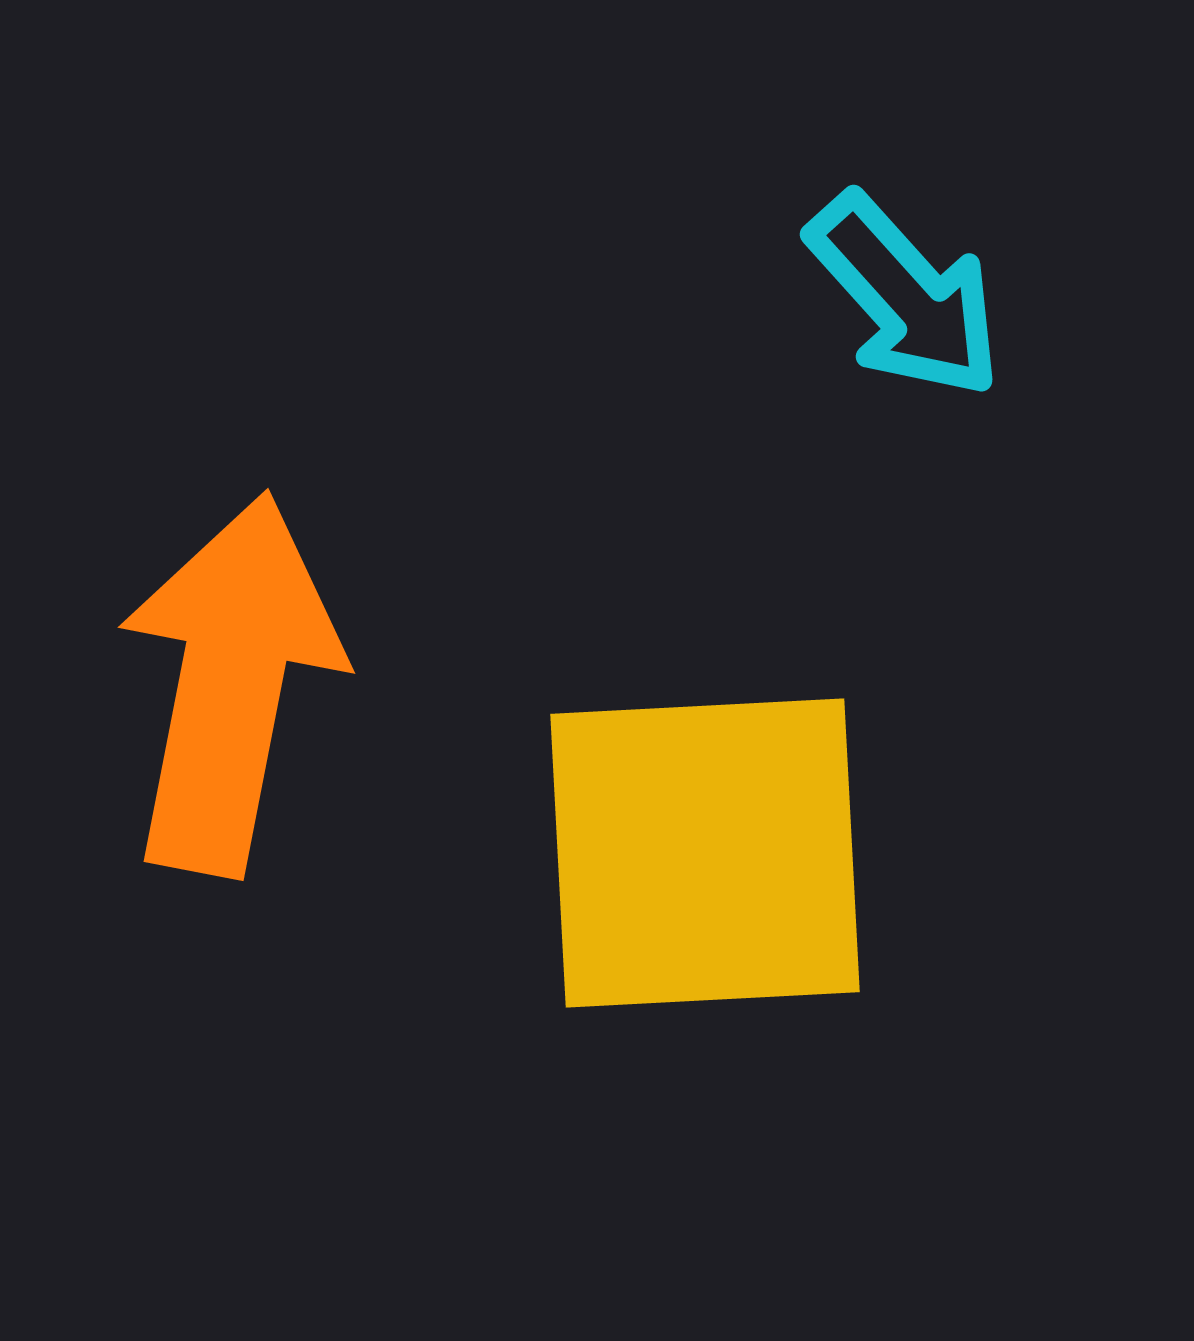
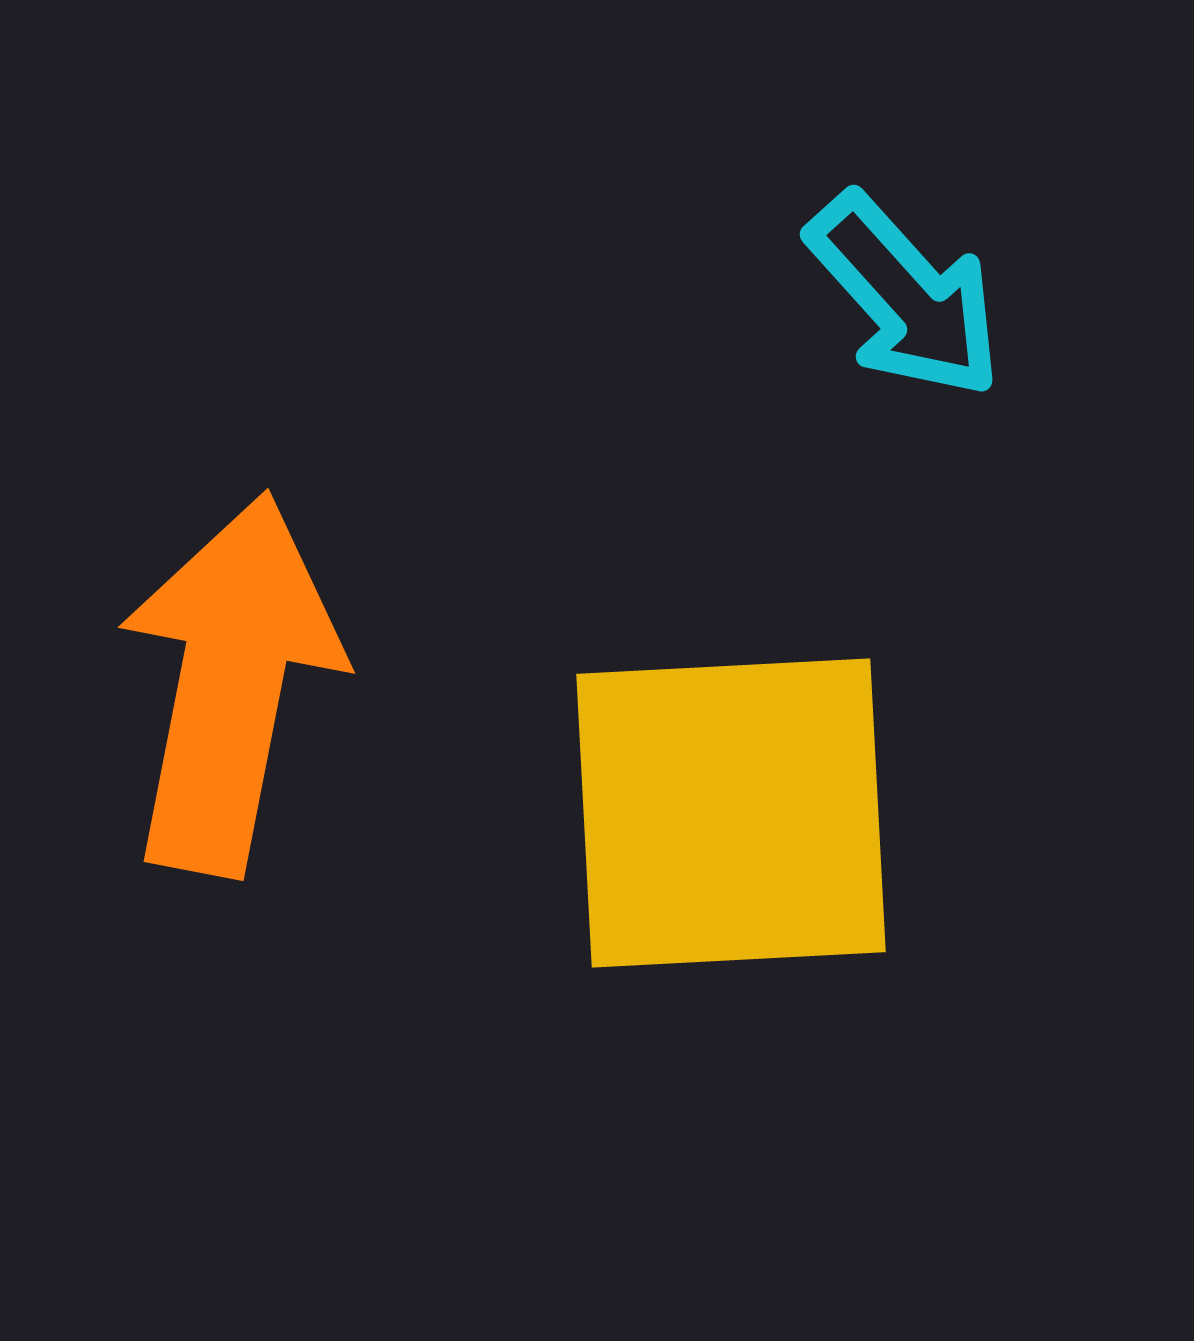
yellow square: moved 26 px right, 40 px up
